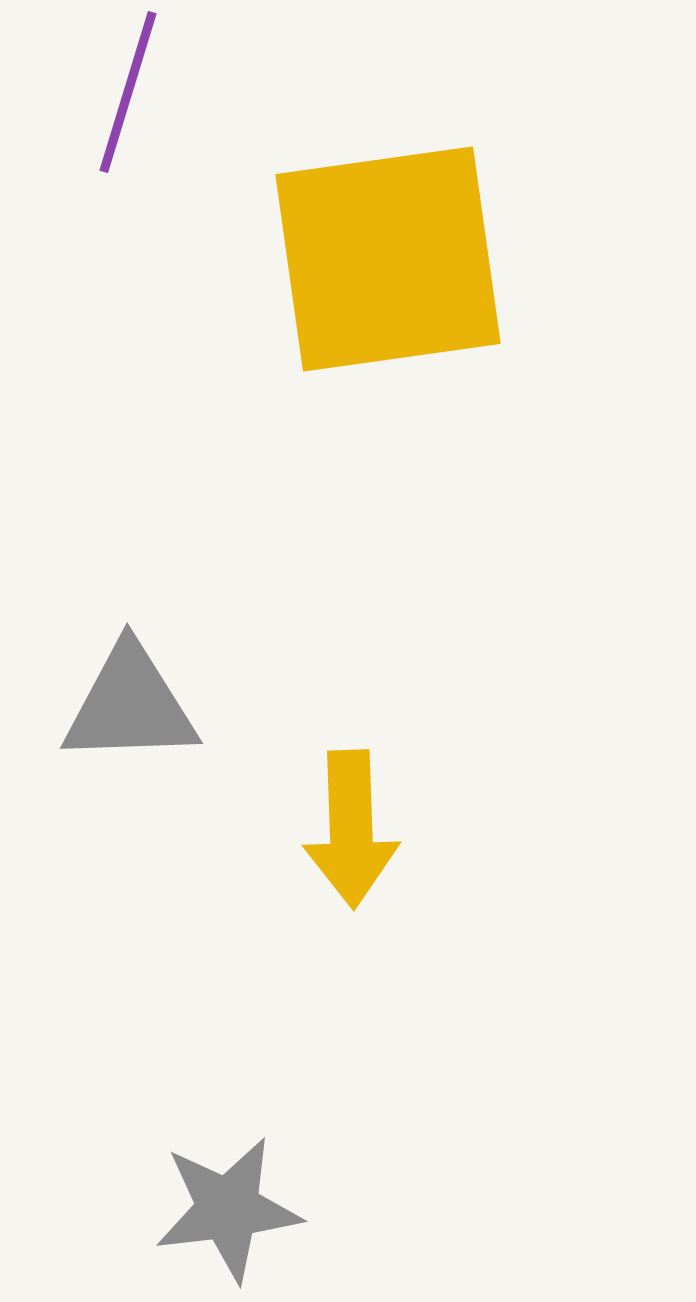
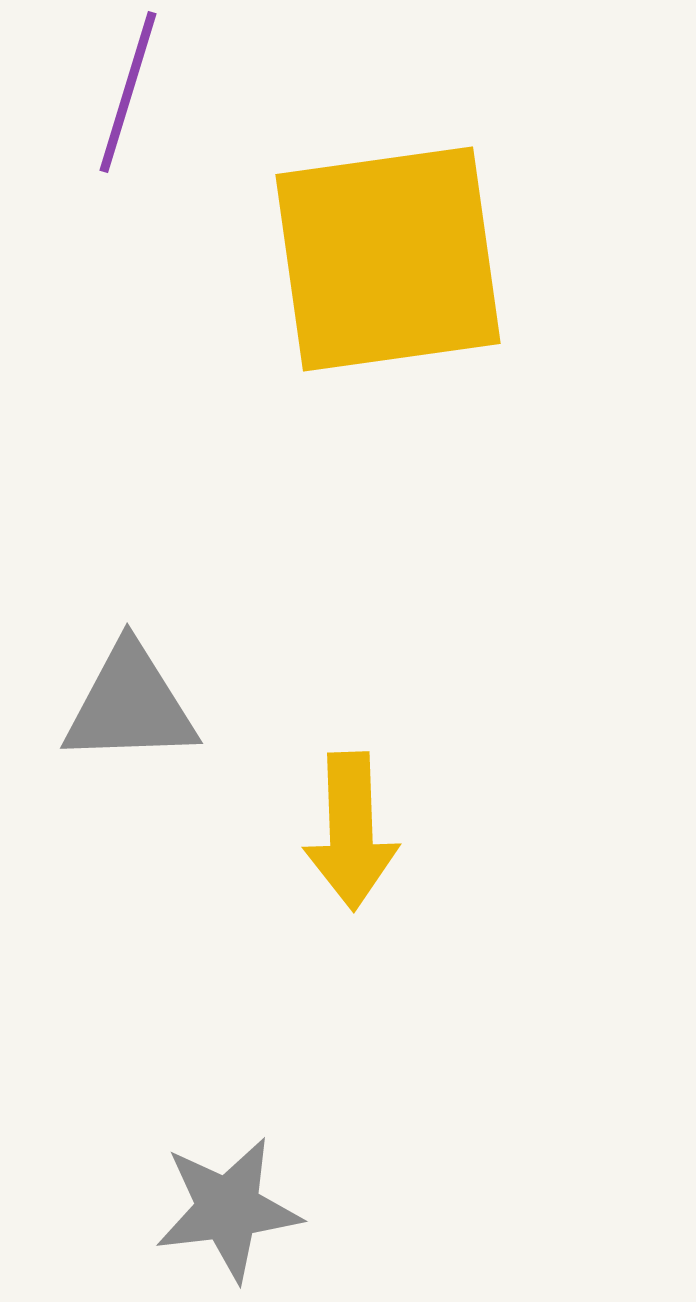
yellow arrow: moved 2 px down
